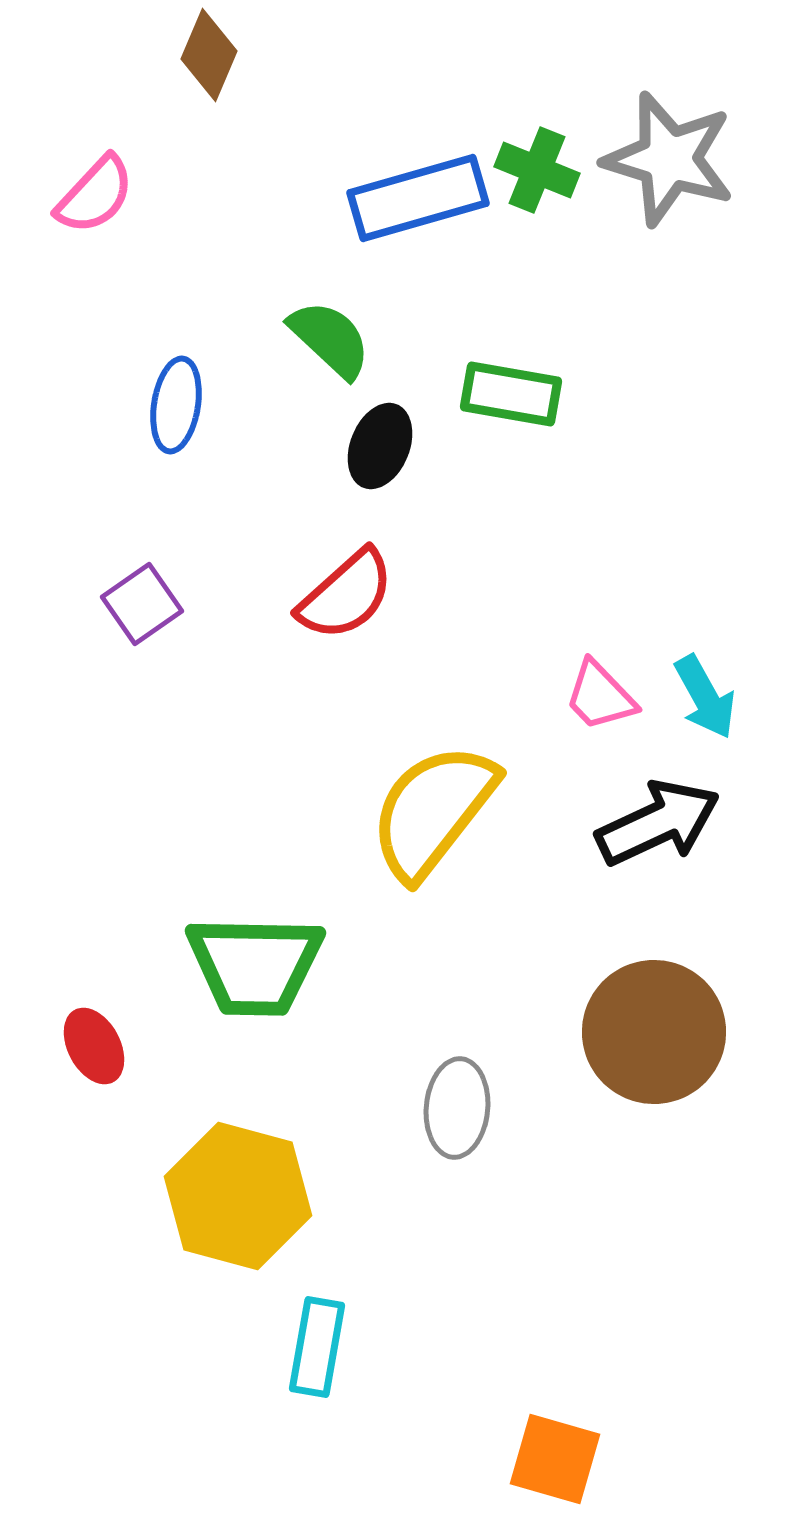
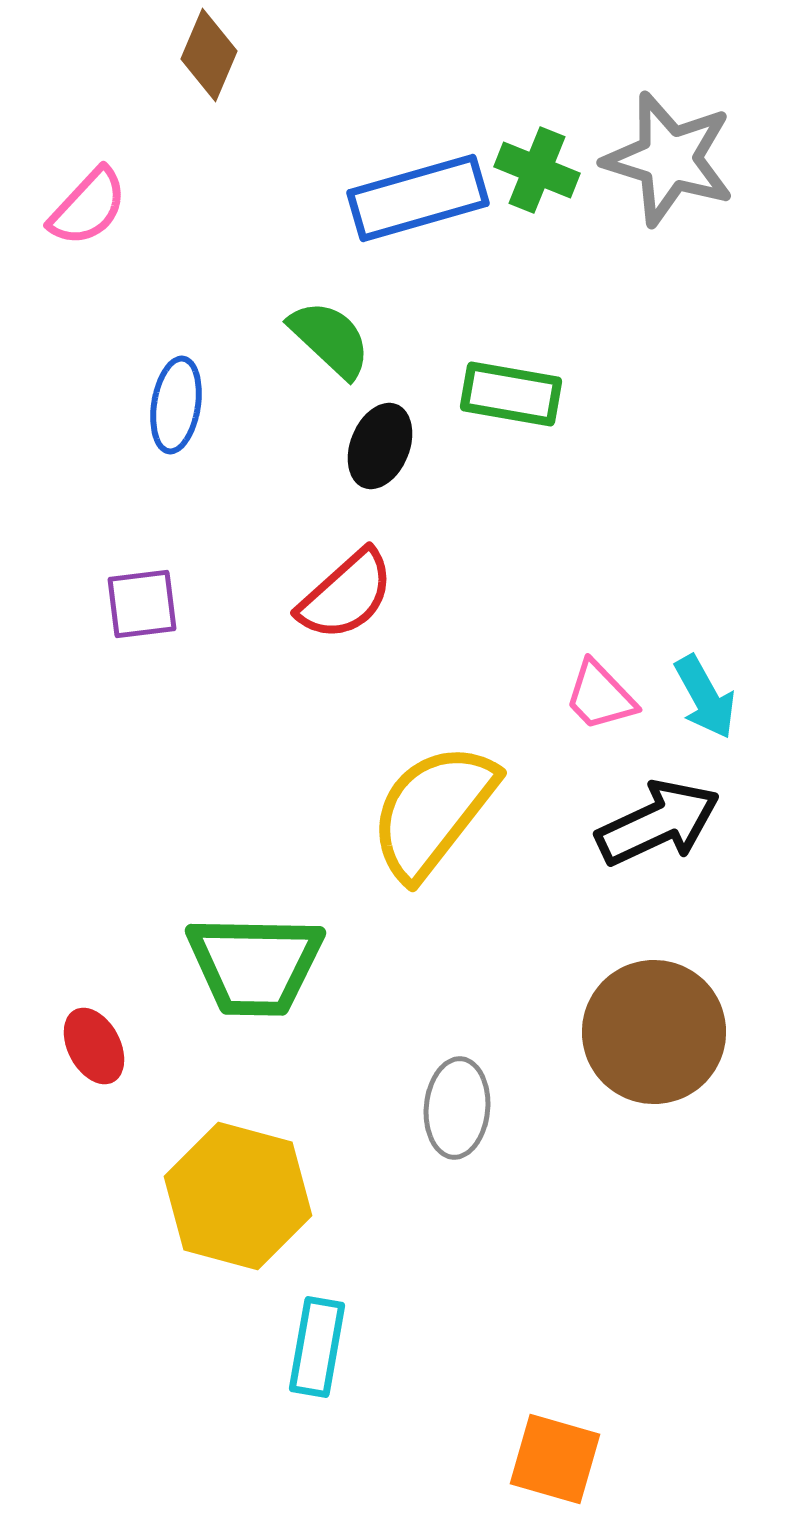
pink semicircle: moved 7 px left, 12 px down
purple square: rotated 28 degrees clockwise
